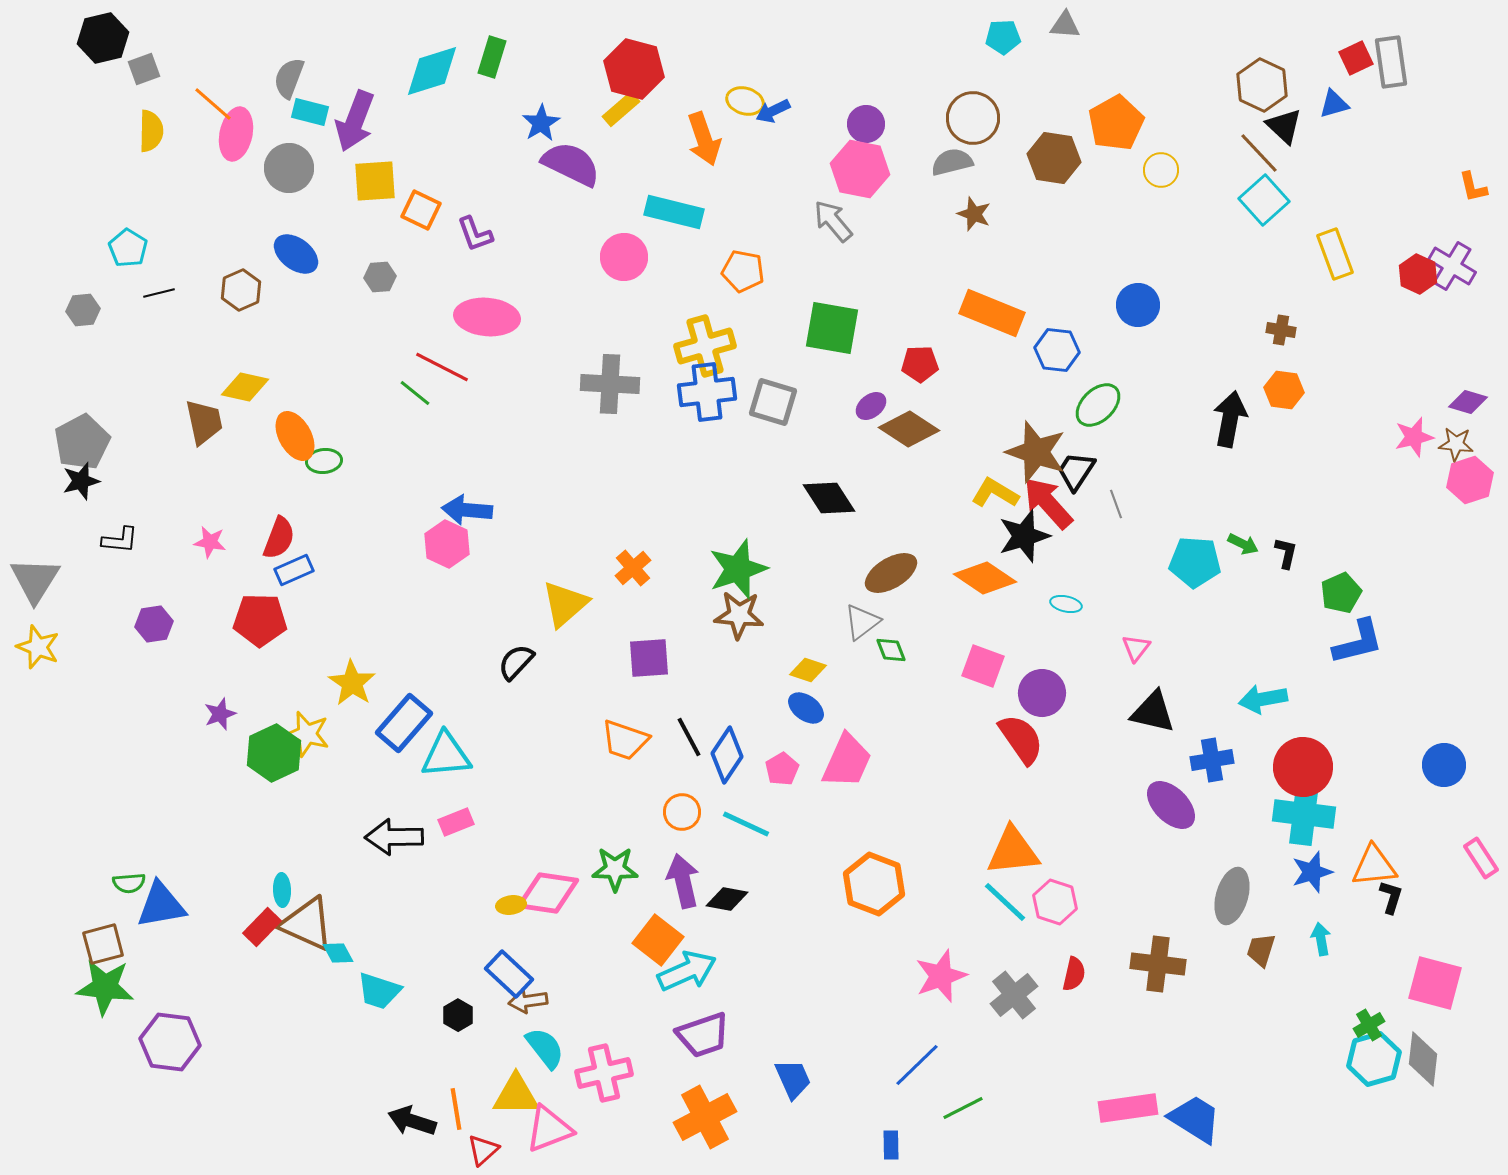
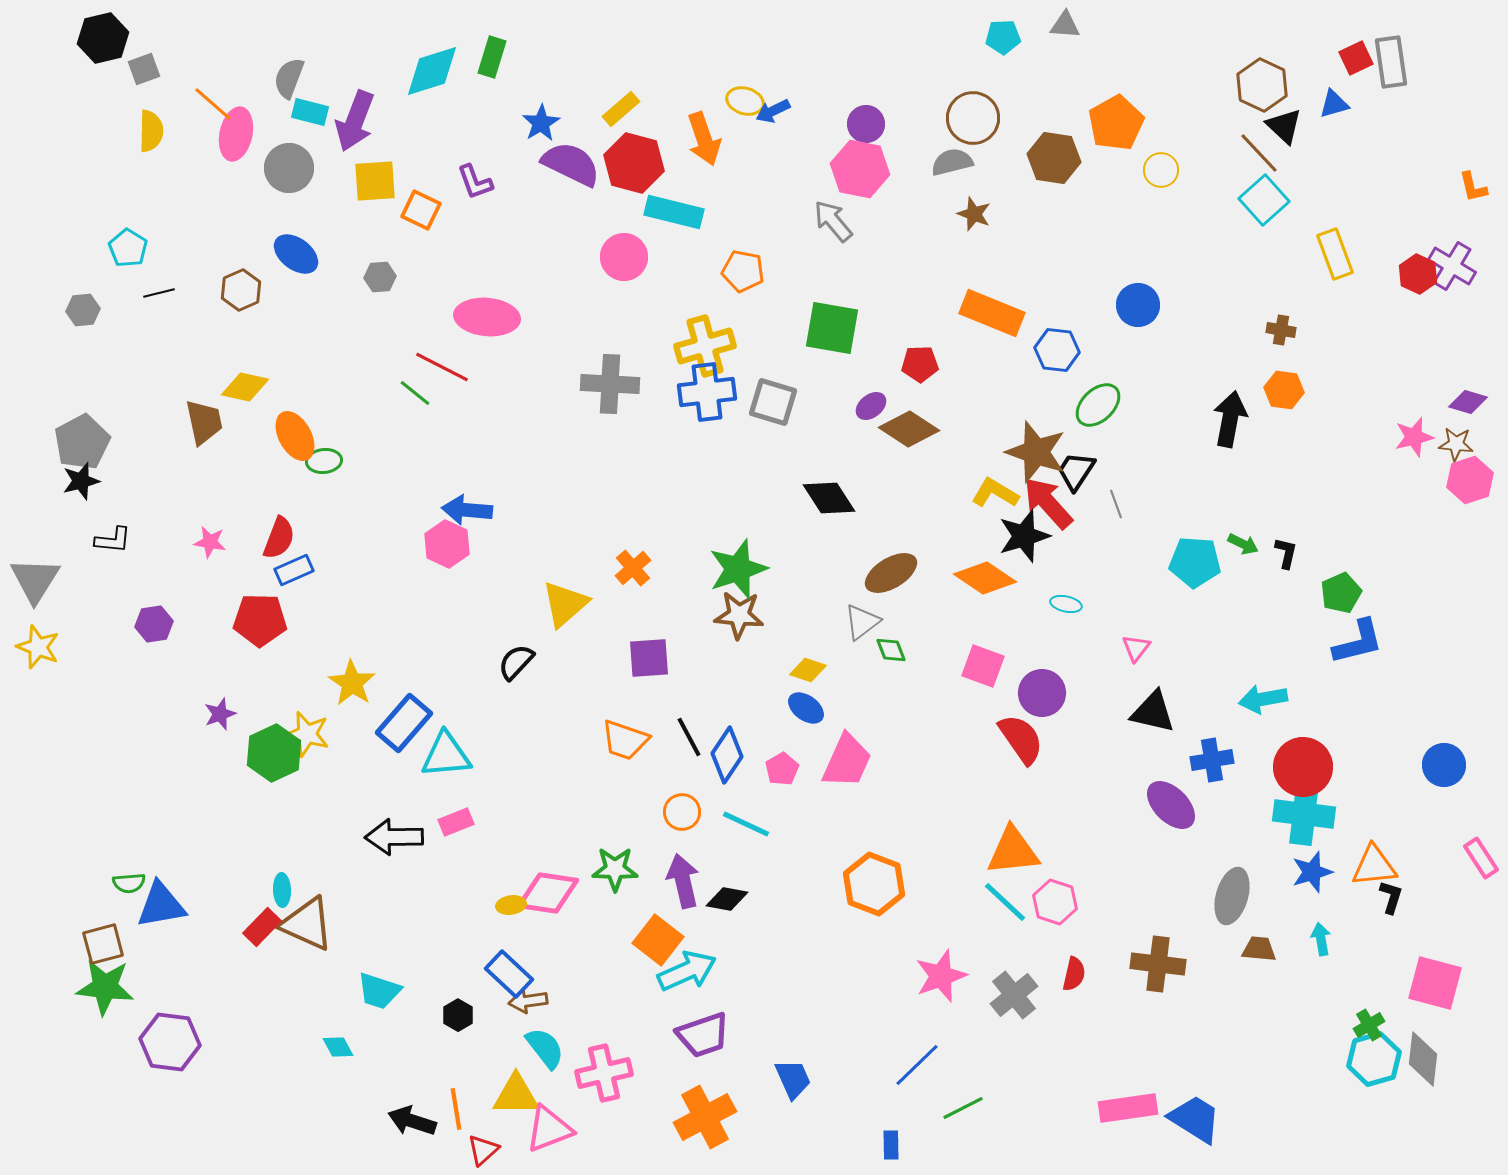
red hexagon at (634, 69): moved 94 px down
purple L-shape at (475, 234): moved 52 px up
black L-shape at (120, 540): moved 7 px left
brown trapezoid at (1261, 950): moved 2 px left, 1 px up; rotated 78 degrees clockwise
cyan diamond at (338, 953): moved 94 px down
